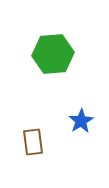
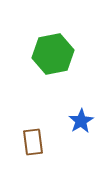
green hexagon: rotated 6 degrees counterclockwise
